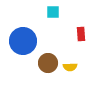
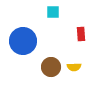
brown circle: moved 3 px right, 4 px down
yellow semicircle: moved 4 px right
